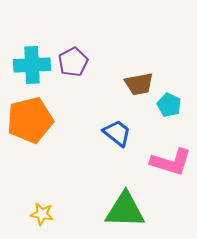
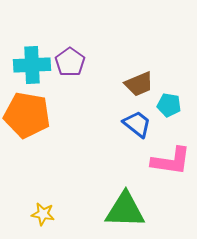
purple pentagon: moved 3 px left; rotated 8 degrees counterclockwise
brown trapezoid: rotated 12 degrees counterclockwise
cyan pentagon: rotated 15 degrees counterclockwise
orange pentagon: moved 3 px left, 5 px up; rotated 24 degrees clockwise
blue trapezoid: moved 20 px right, 9 px up
pink L-shape: moved 1 px up; rotated 9 degrees counterclockwise
yellow star: moved 1 px right
